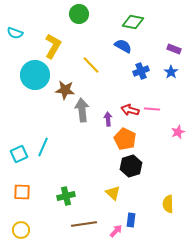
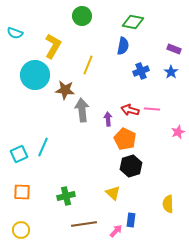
green circle: moved 3 px right, 2 px down
blue semicircle: rotated 72 degrees clockwise
yellow line: moved 3 px left; rotated 66 degrees clockwise
